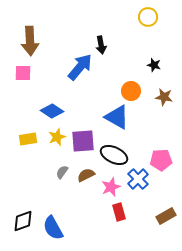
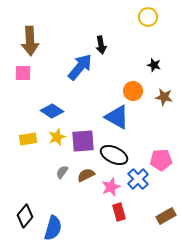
orange circle: moved 2 px right
black diamond: moved 2 px right, 5 px up; rotated 30 degrees counterclockwise
blue semicircle: rotated 135 degrees counterclockwise
